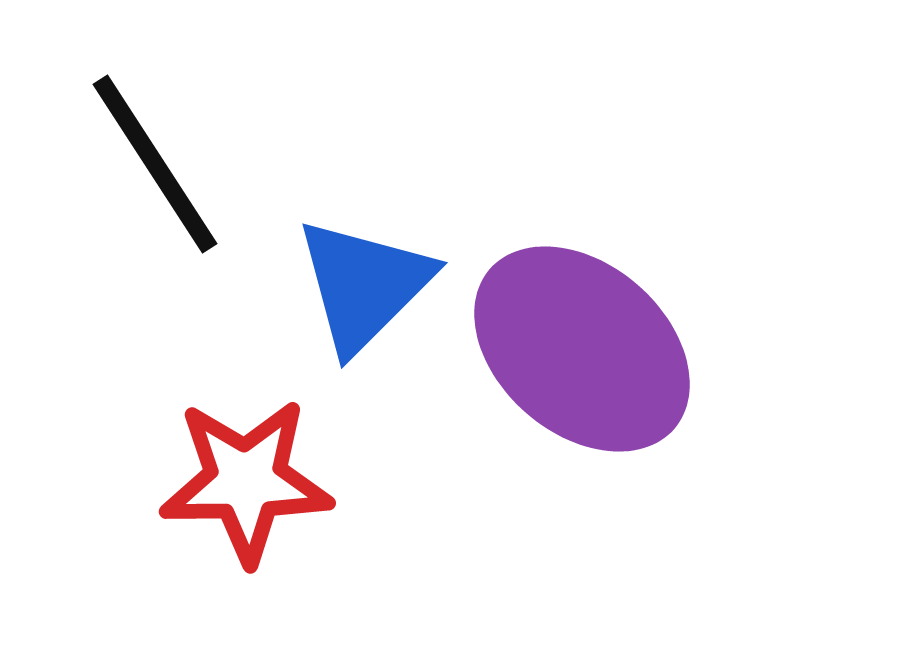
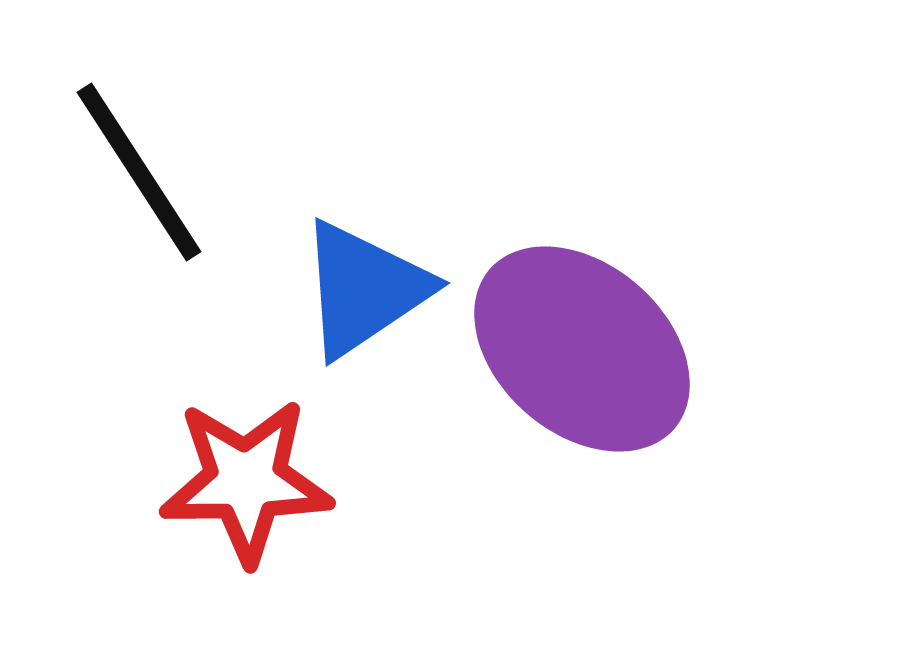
black line: moved 16 px left, 8 px down
blue triangle: moved 4 px down; rotated 11 degrees clockwise
